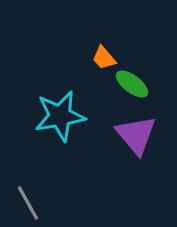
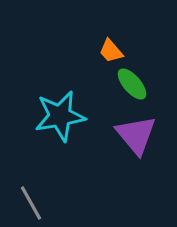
orange trapezoid: moved 7 px right, 7 px up
green ellipse: rotated 12 degrees clockwise
gray line: moved 3 px right
